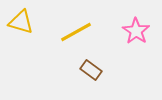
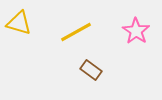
yellow triangle: moved 2 px left, 1 px down
